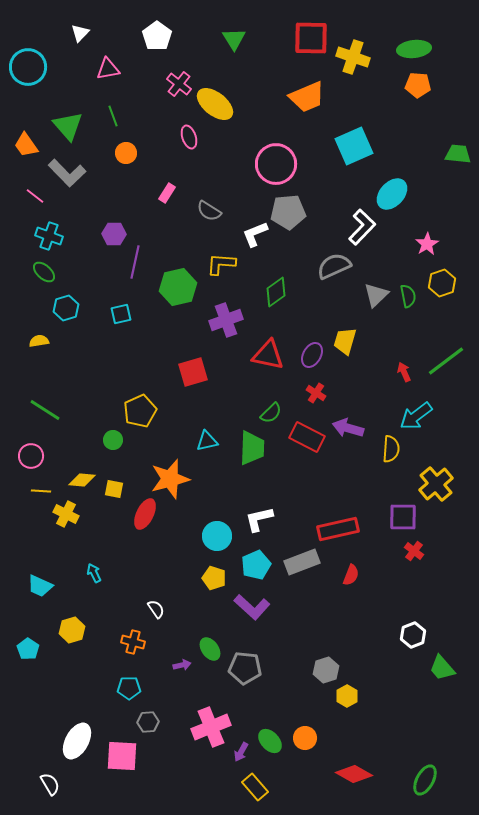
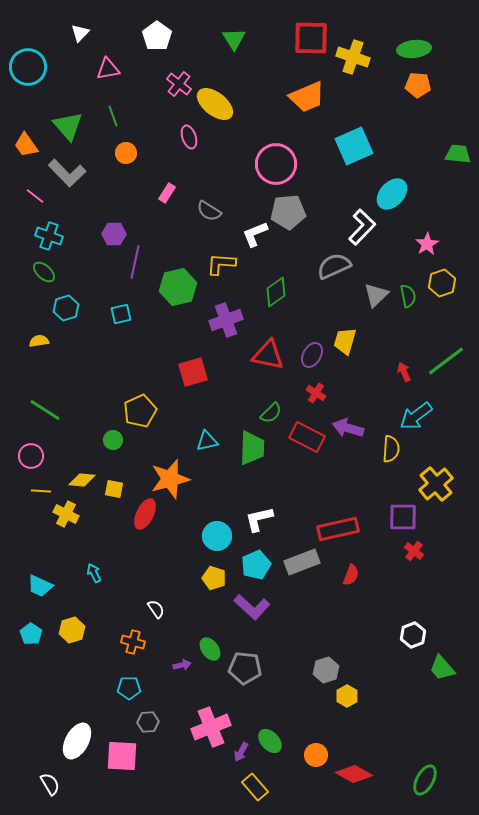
cyan pentagon at (28, 649): moved 3 px right, 15 px up
orange circle at (305, 738): moved 11 px right, 17 px down
